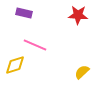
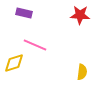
red star: moved 2 px right
yellow diamond: moved 1 px left, 2 px up
yellow semicircle: rotated 140 degrees clockwise
